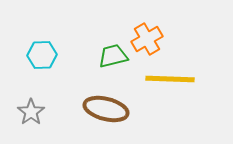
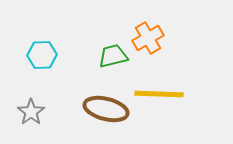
orange cross: moved 1 px right, 1 px up
yellow line: moved 11 px left, 15 px down
